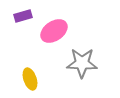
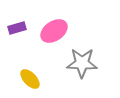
purple rectangle: moved 6 px left, 12 px down
yellow ellipse: rotated 25 degrees counterclockwise
